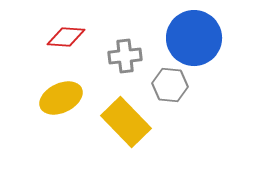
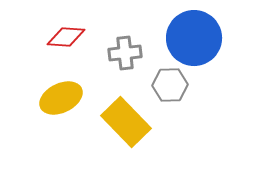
gray cross: moved 3 px up
gray hexagon: rotated 8 degrees counterclockwise
